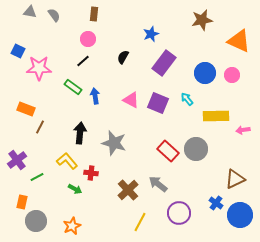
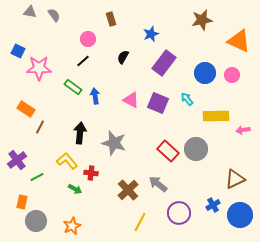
brown rectangle at (94, 14): moved 17 px right, 5 px down; rotated 24 degrees counterclockwise
orange rectangle at (26, 109): rotated 12 degrees clockwise
blue cross at (216, 203): moved 3 px left, 2 px down; rotated 24 degrees clockwise
